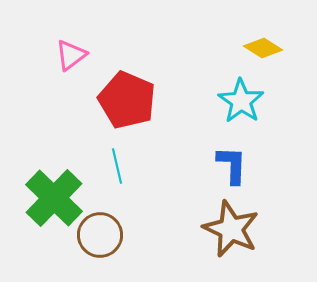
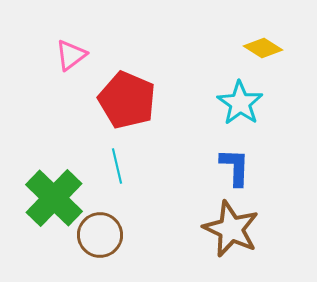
cyan star: moved 1 px left, 2 px down
blue L-shape: moved 3 px right, 2 px down
